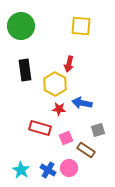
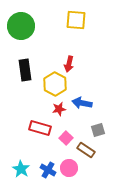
yellow square: moved 5 px left, 6 px up
red star: rotated 16 degrees counterclockwise
pink square: rotated 24 degrees counterclockwise
cyan star: moved 1 px up
